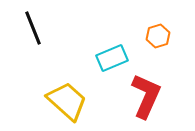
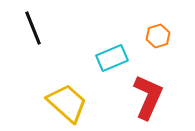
red L-shape: moved 2 px right, 1 px down
yellow trapezoid: moved 2 px down
